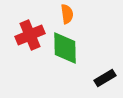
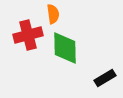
orange semicircle: moved 14 px left
red cross: moved 2 px left; rotated 8 degrees clockwise
